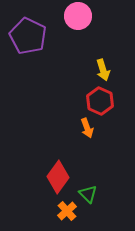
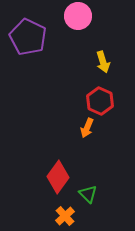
purple pentagon: moved 1 px down
yellow arrow: moved 8 px up
orange arrow: rotated 42 degrees clockwise
orange cross: moved 2 px left, 5 px down
